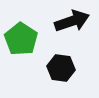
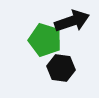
green pentagon: moved 24 px right, 1 px down; rotated 16 degrees counterclockwise
